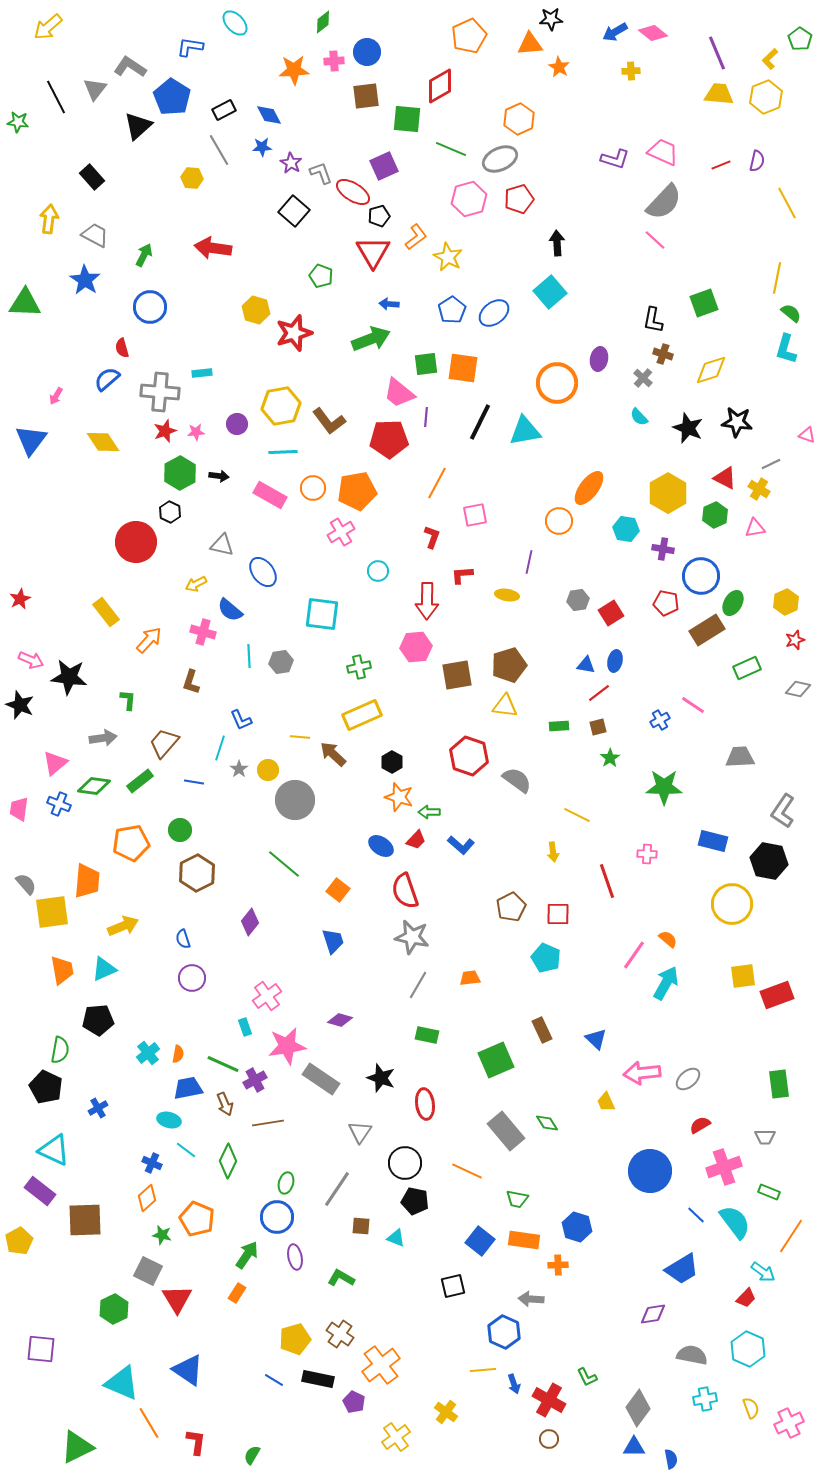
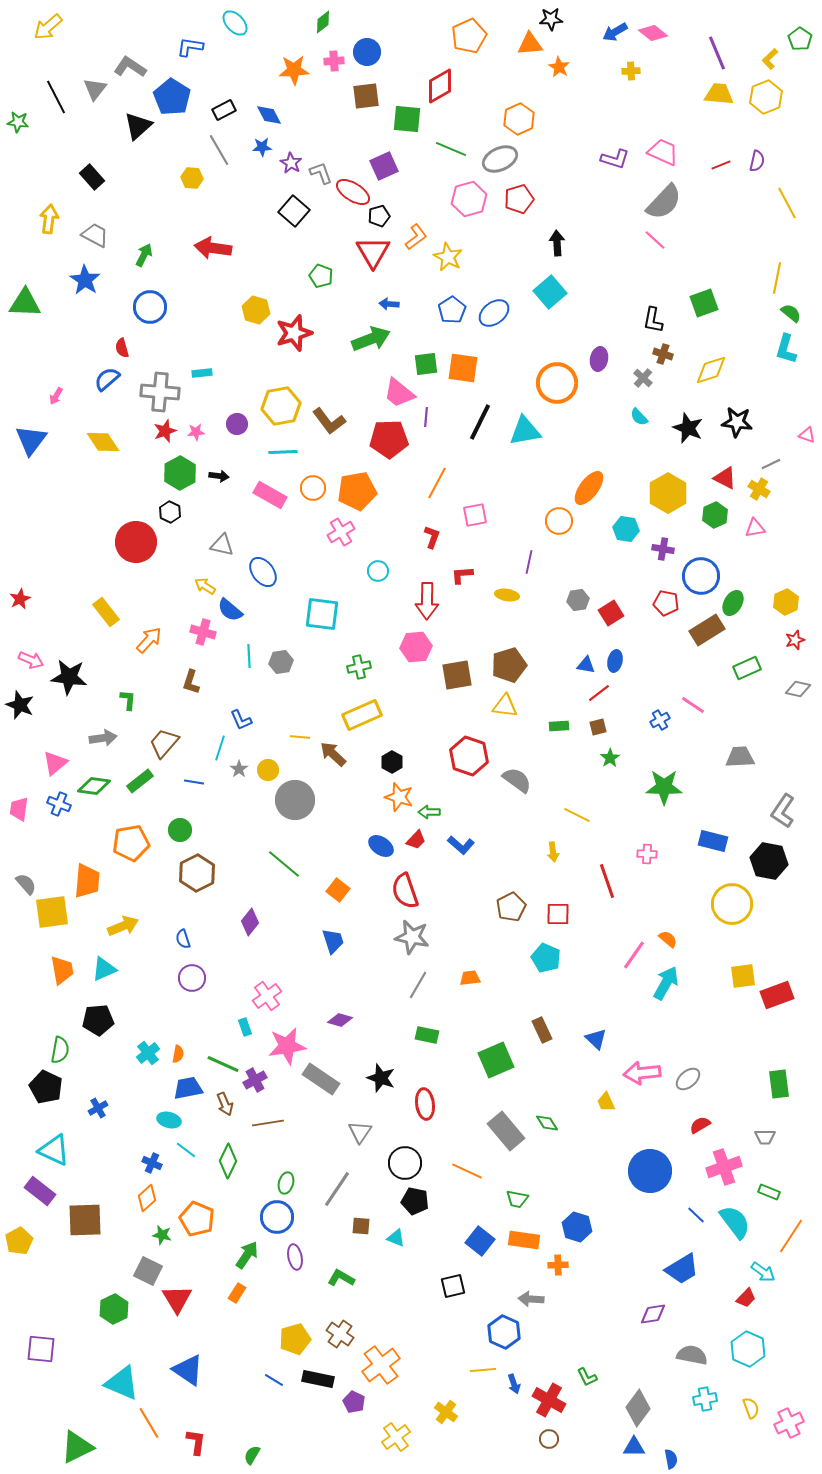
yellow arrow at (196, 584): moved 9 px right, 2 px down; rotated 60 degrees clockwise
